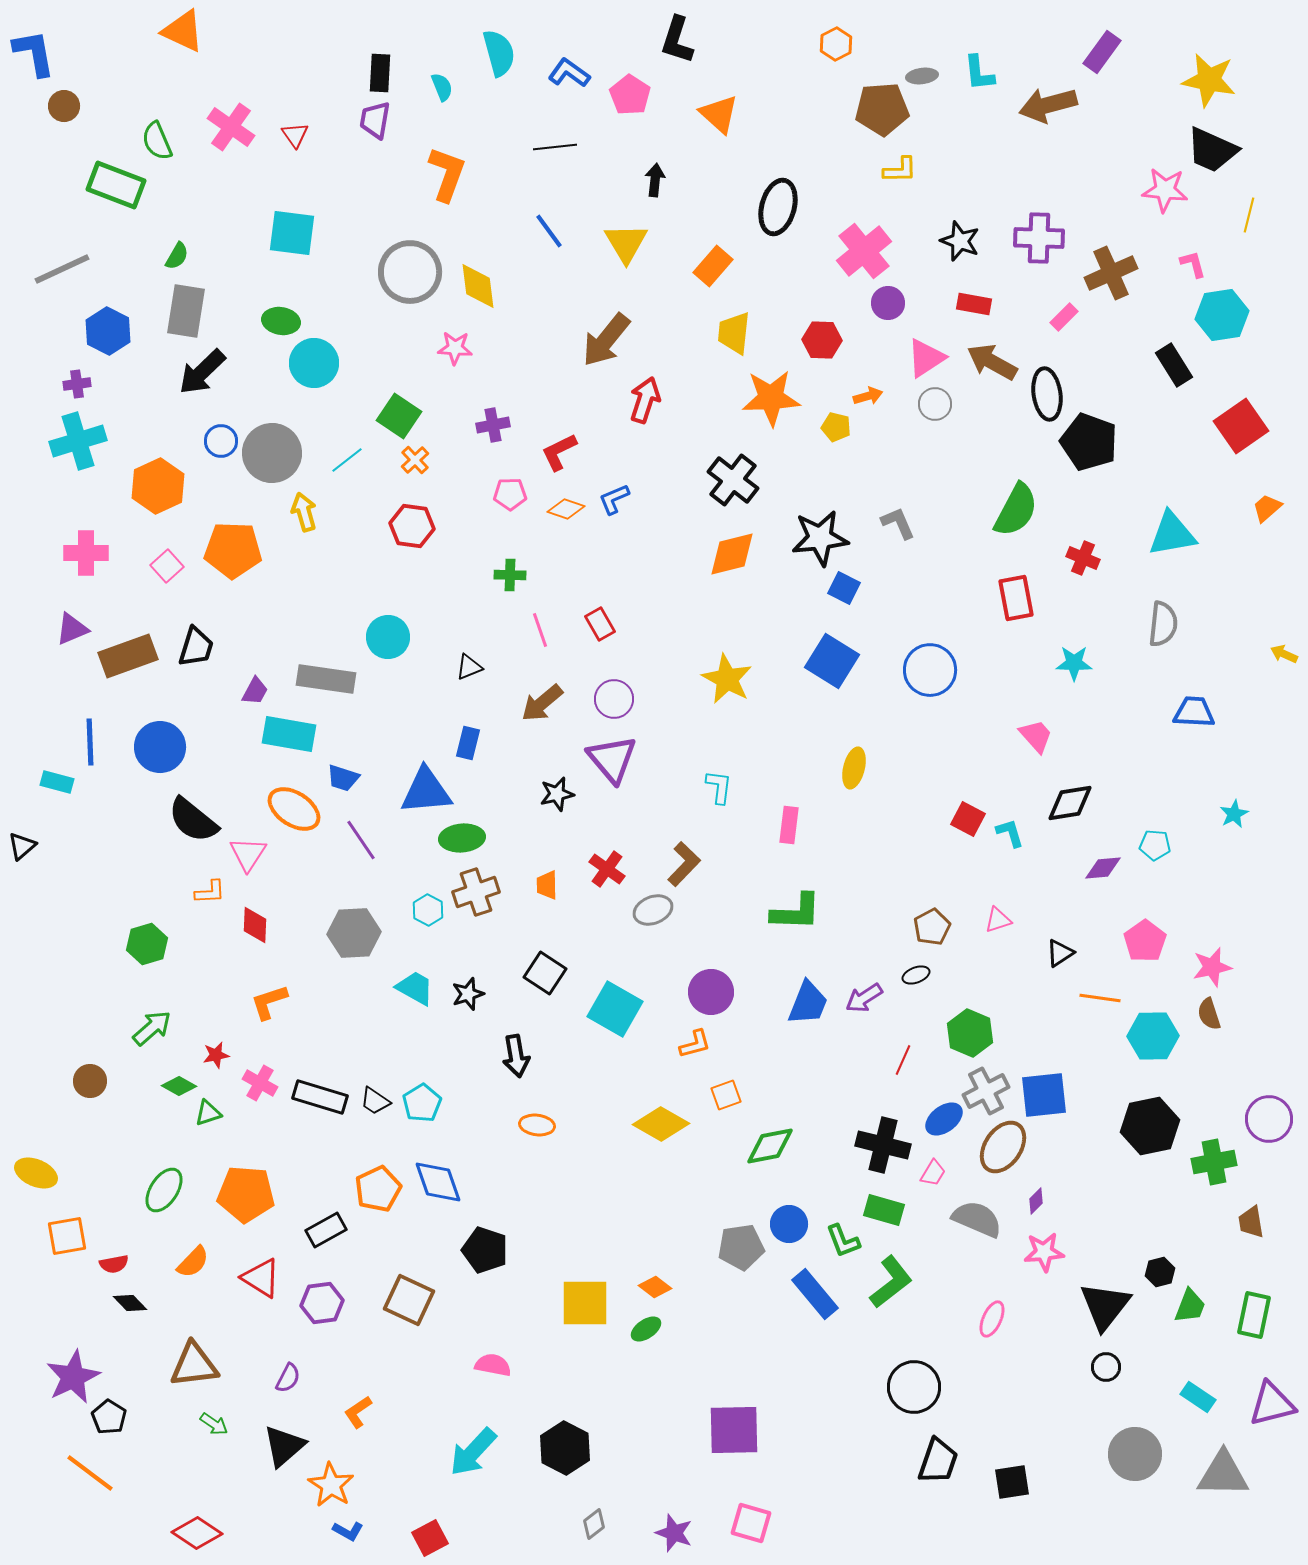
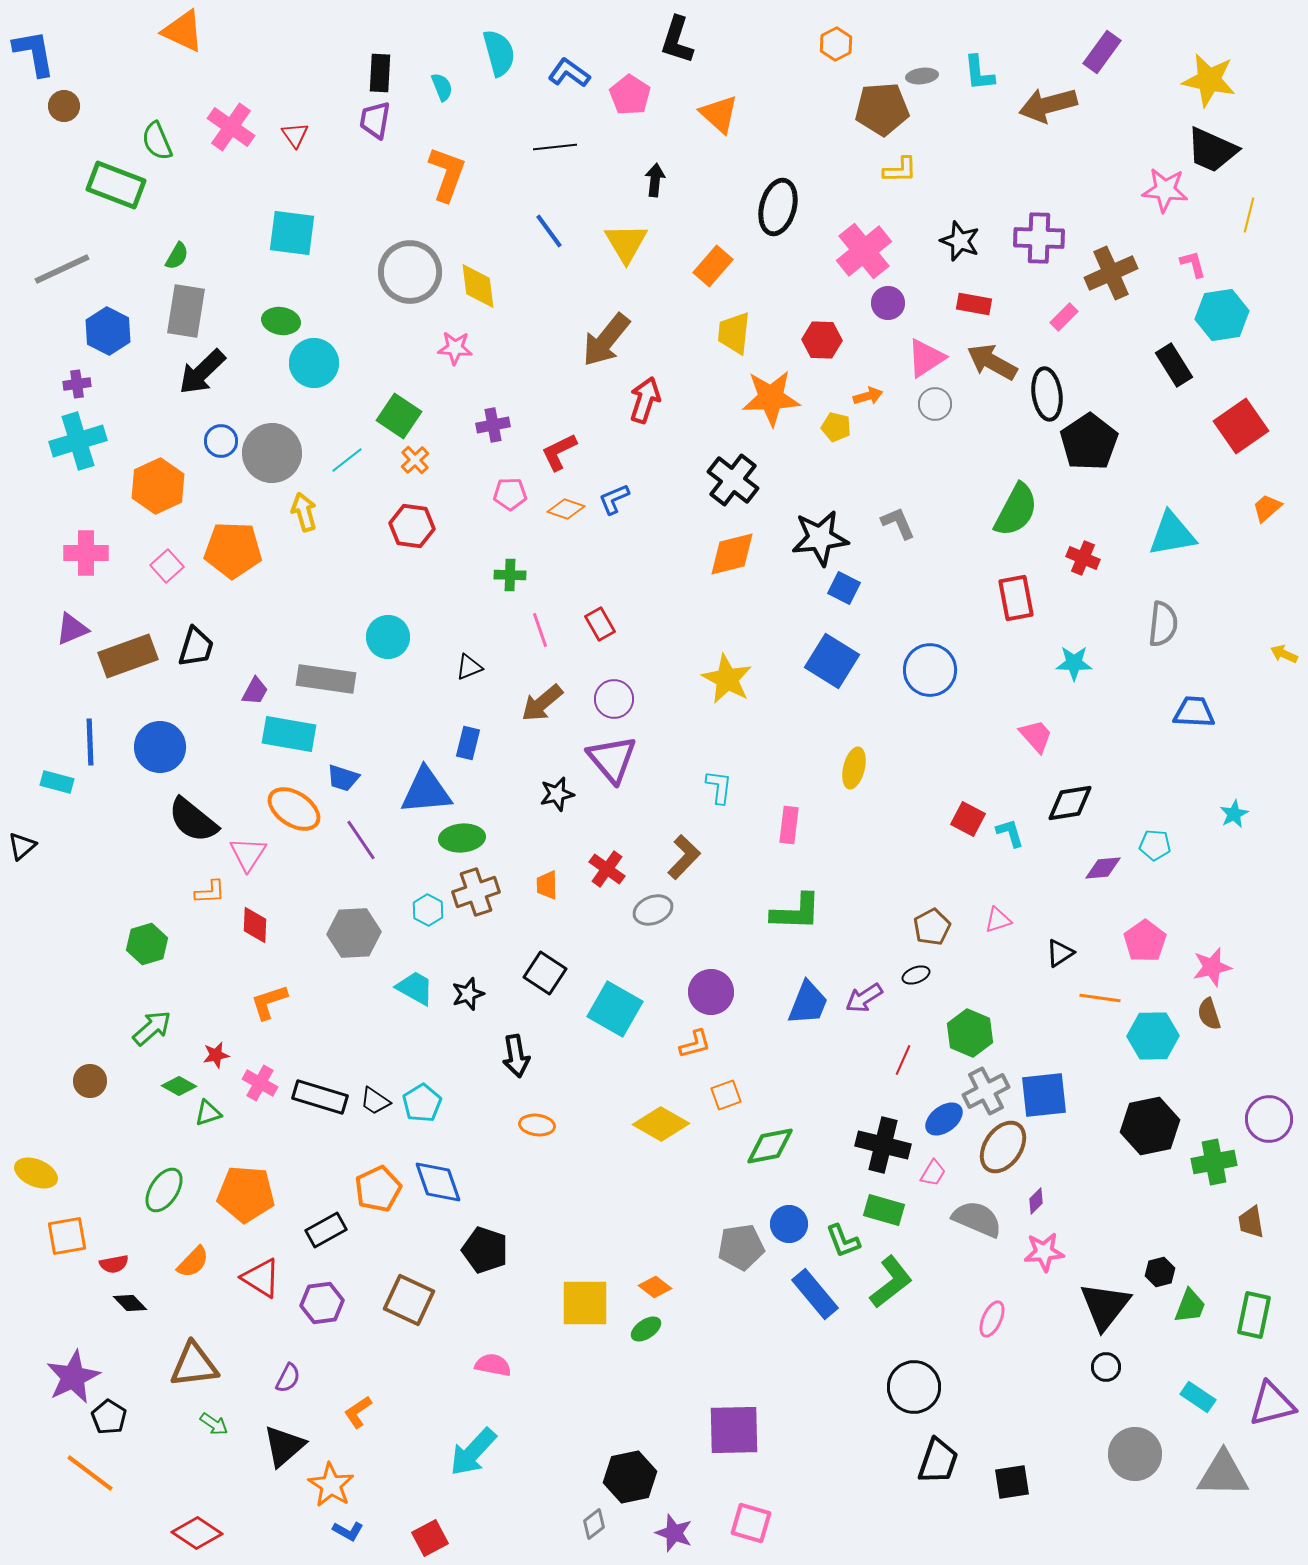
black pentagon at (1089, 442): rotated 18 degrees clockwise
brown L-shape at (684, 864): moved 7 px up
black hexagon at (565, 1448): moved 65 px right, 29 px down; rotated 21 degrees clockwise
